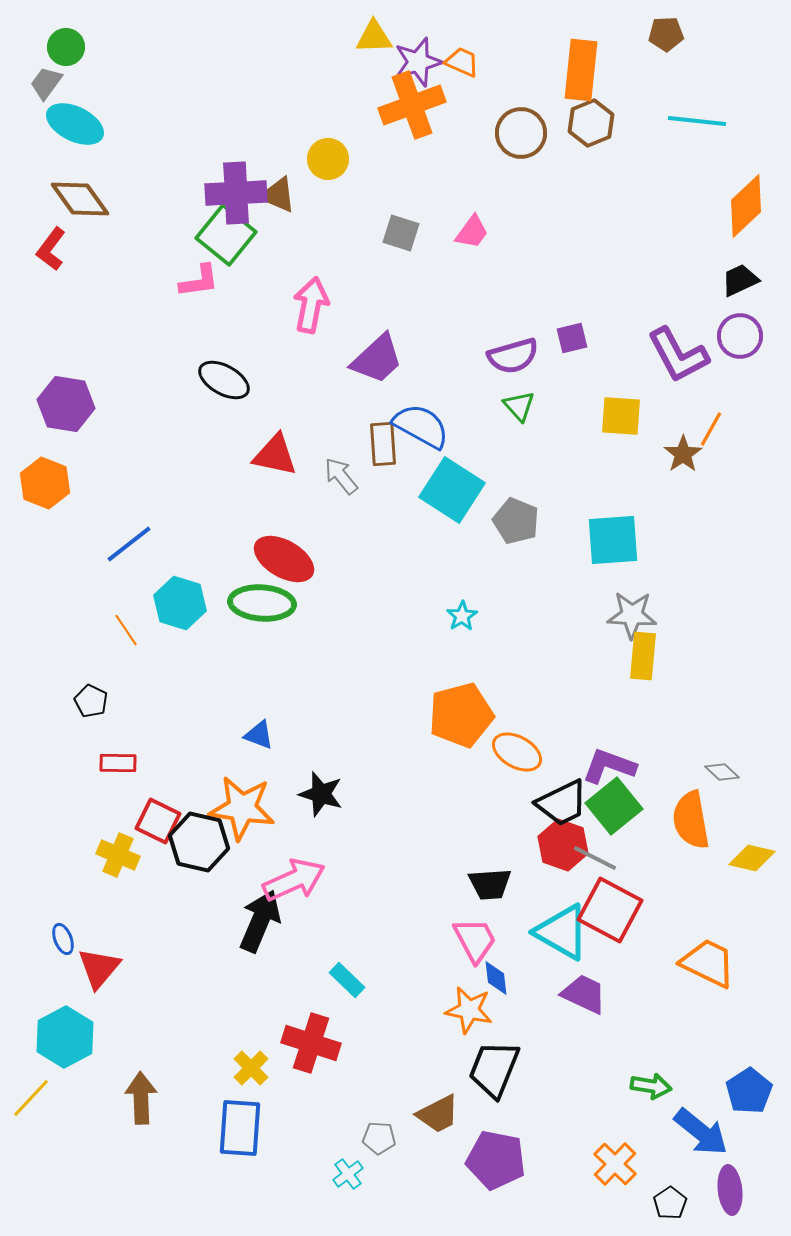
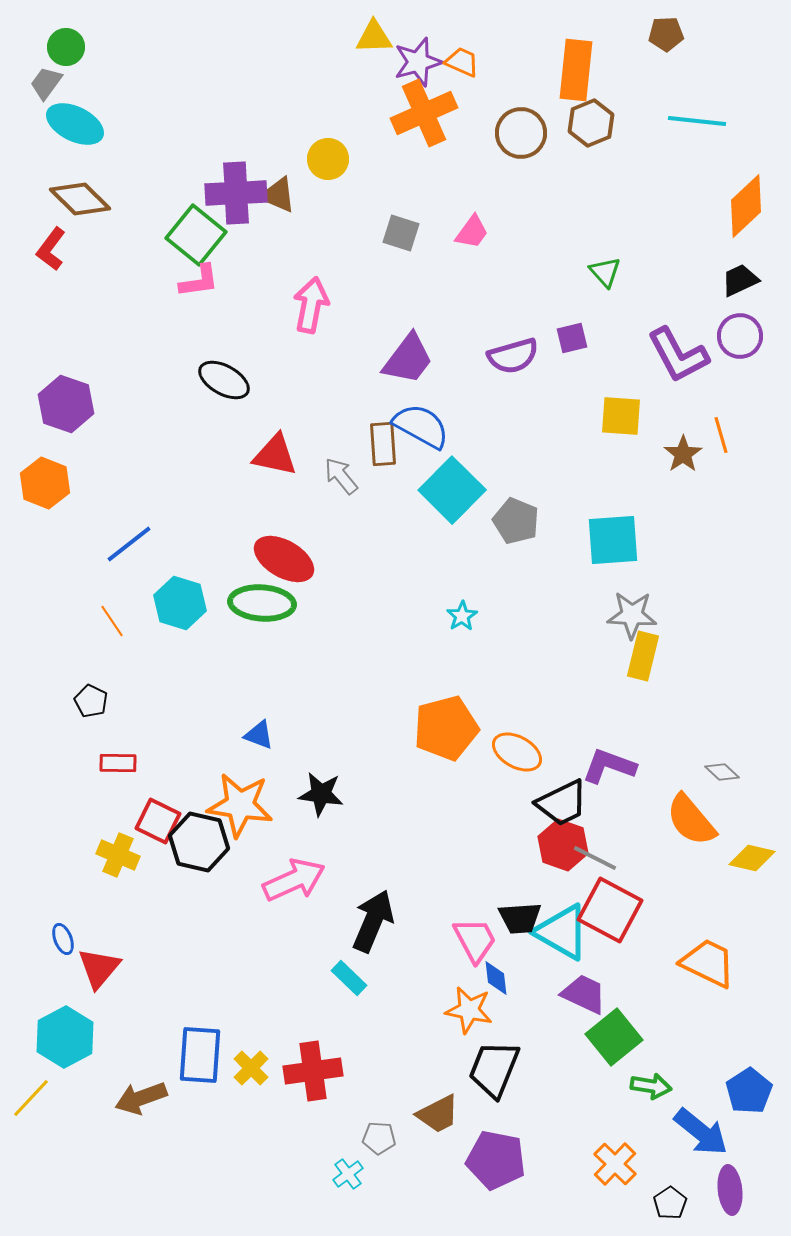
orange rectangle at (581, 70): moved 5 px left
orange cross at (412, 105): moved 12 px right, 8 px down; rotated 4 degrees counterclockwise
brown diamond at (80, 199): rotated 10 degrees counterclockwise
green square at (226, 235): moved 30 px left
purple trapezoid at (377, 359): moved 31 px right; rotated 10 degrees counterclockwise
purple hexagon at (66, 404): rotated 10 degrees clockwise
green triangle at (519, 406): moved 86 px right, 134 px up
orange line at (711, 429): moved 10 px right, 6 px down; rotated 45 degrees counterclockwise
cyan square at (452, 490): rotated 12 degrees clockwise
orange line at (126, 630): moved 14 px left, 9 px up
yellow rectangle at (643, 656): rotated 9 degrees clockwise
orange pentagon at (461, 715): moved 15 px left, 13 px down
black star at (321, 794): rotated 9 degrees counterclockwise
green square at (614, 806): moved 231 px down
orange star at (242, 808): moved 2 px left, 3 px up
orange semicircle at (691, 820): rotated 30 degrees counterclockwise
black trapezoid at (490, 884): moved 30 px right, 34 px down
black arrow at (260, 921): moved 113 px right
cyan rectangle at (347, 980): moved 2 px right, 2 px up
red cross at (311, 1043): moved 2 px right, 28 px down; rotated 26 degrees counterclockwise
brown arrow at (141, 1098): rotated 108 degrees counterclockwise
blue rectangle at (240, 1128): moved 40 px left, 73 px up
